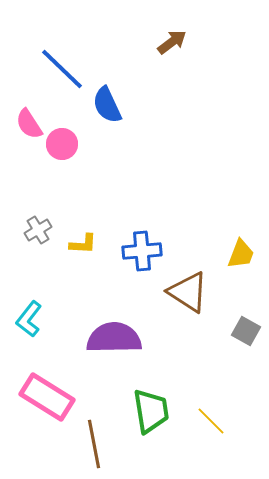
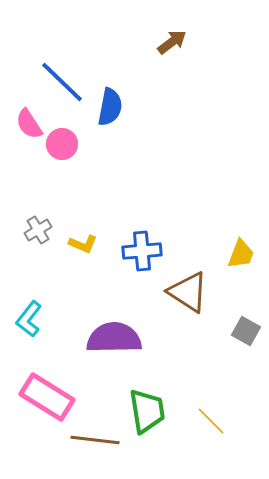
blue line: moved 13 px down
blue semicircle: moved 3 px right, 2 px down; rotated 144 degrees counterclockwise
yellow L-shape: rotated 20 degrees clockwise
green trapezoid: moved 4 px left
brown line: moved 1 px right, 4 px up; rotated 72 degrees counterclockwise
